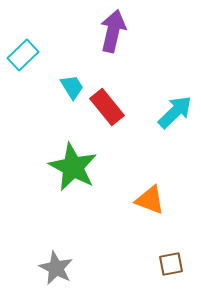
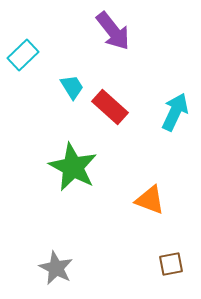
purple arrow: rotated 129 degrees clockwise
red rectangle: moved 3 px right; rotated 9 degrees counterclockwise
cyan arrow: rotated 21 degrees counterclockwise
